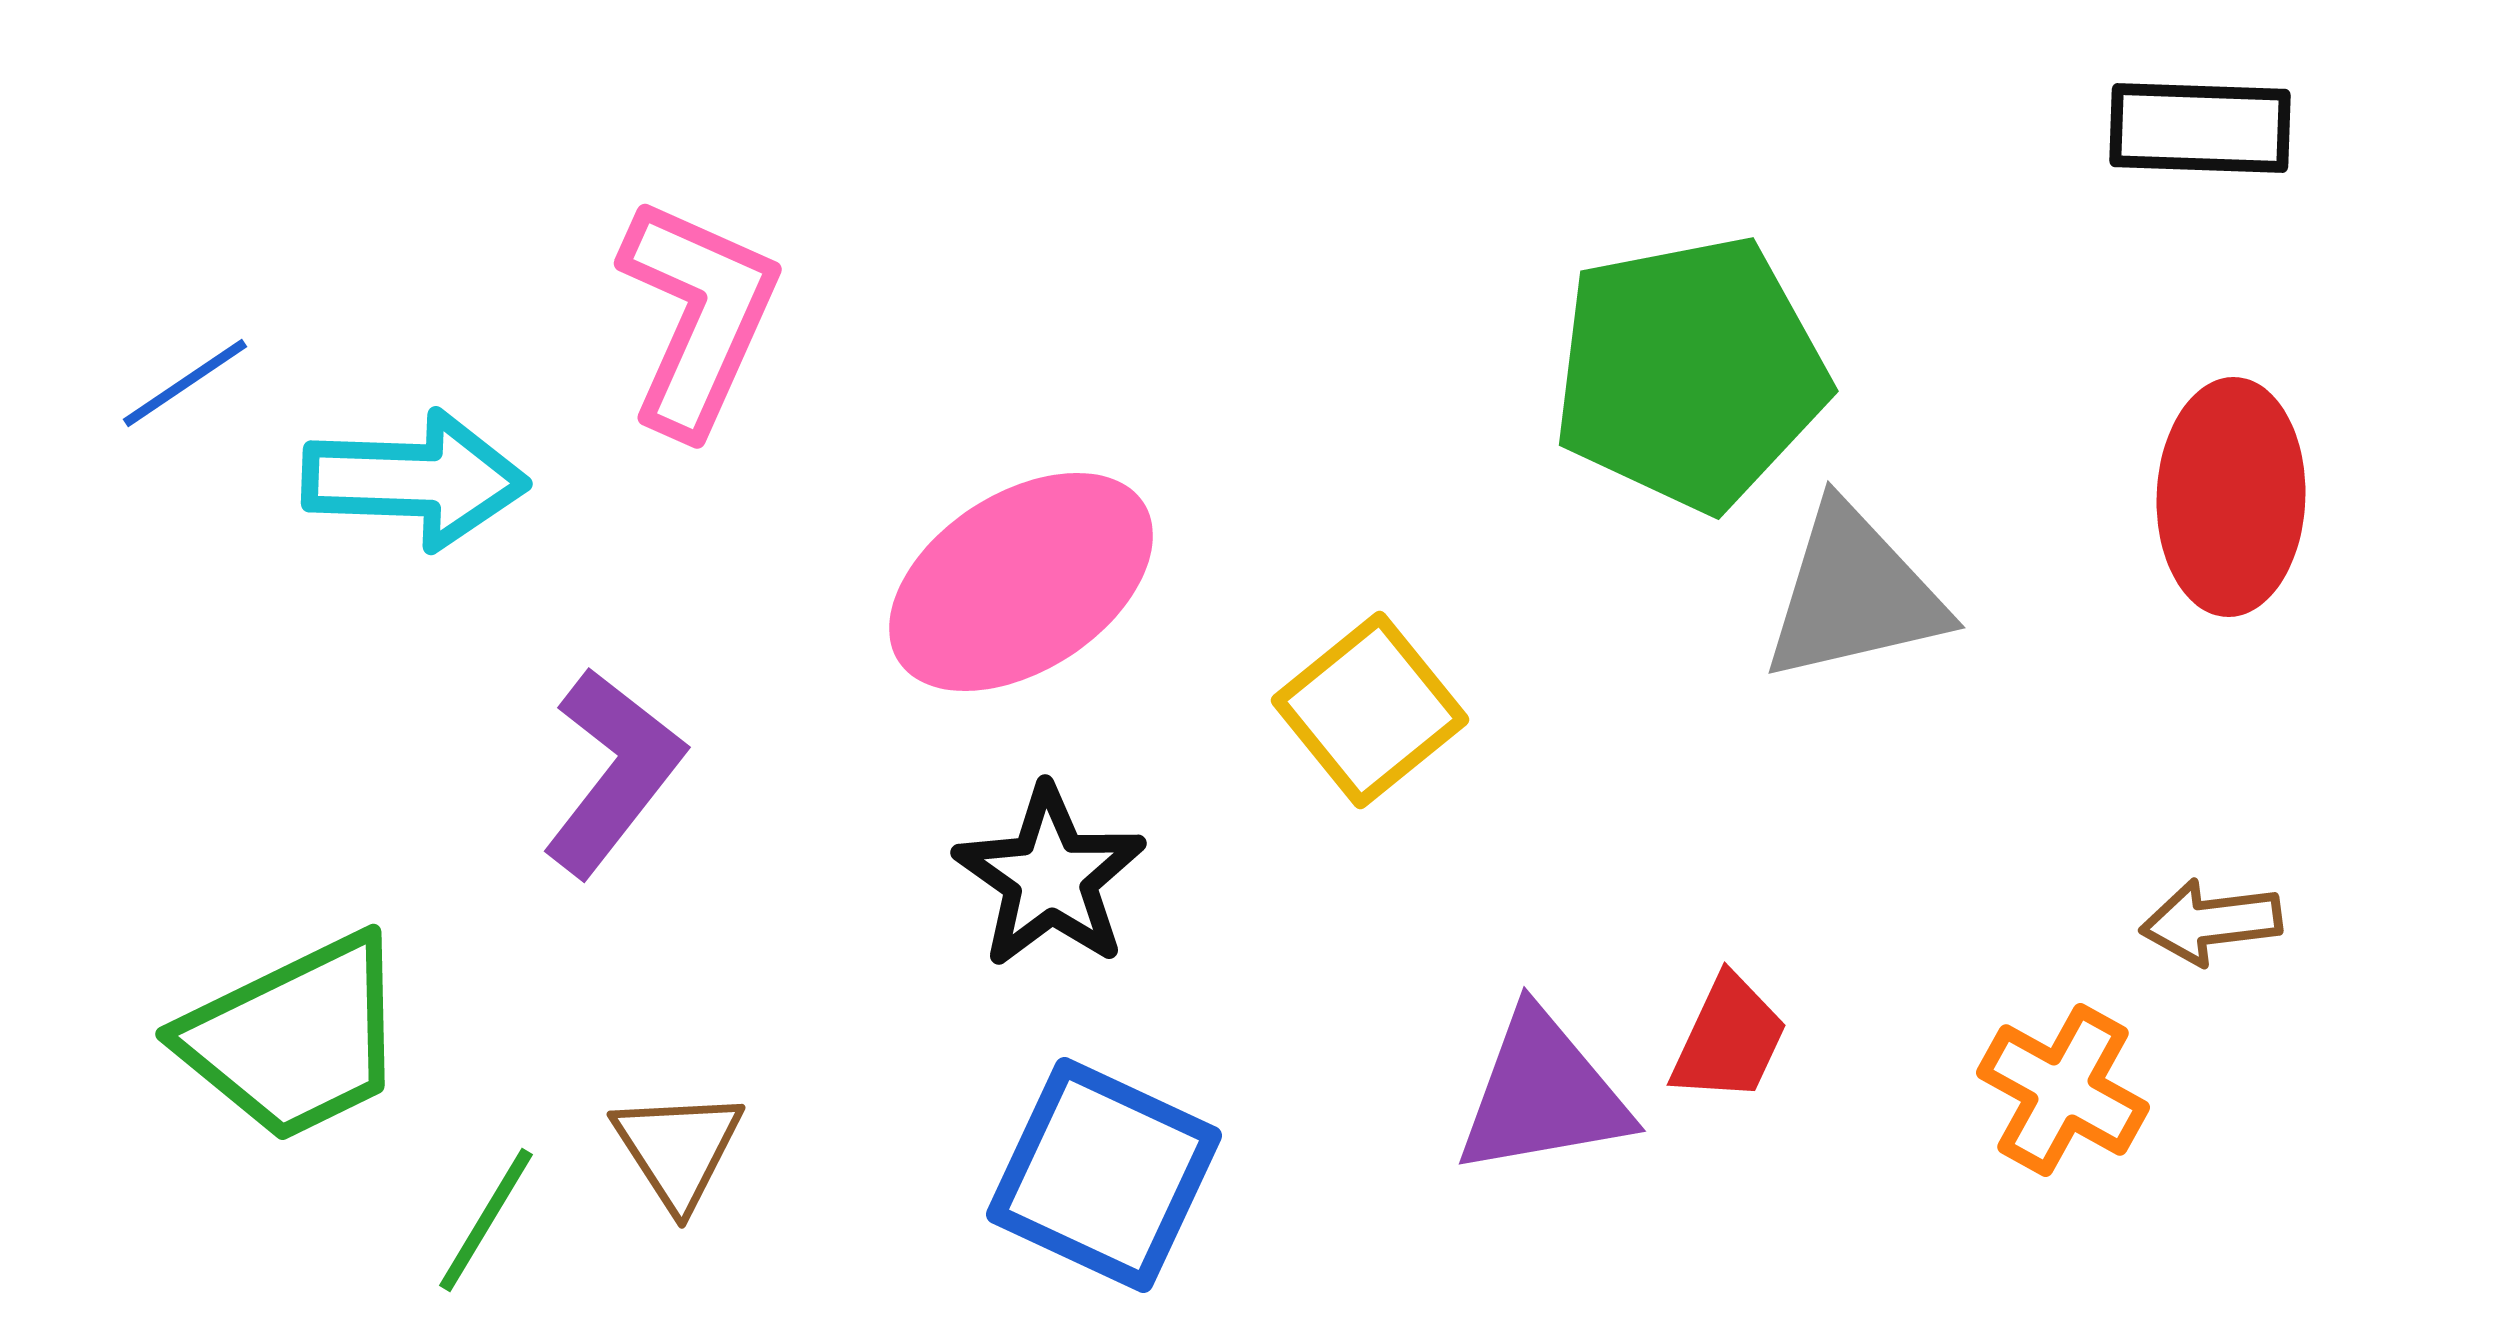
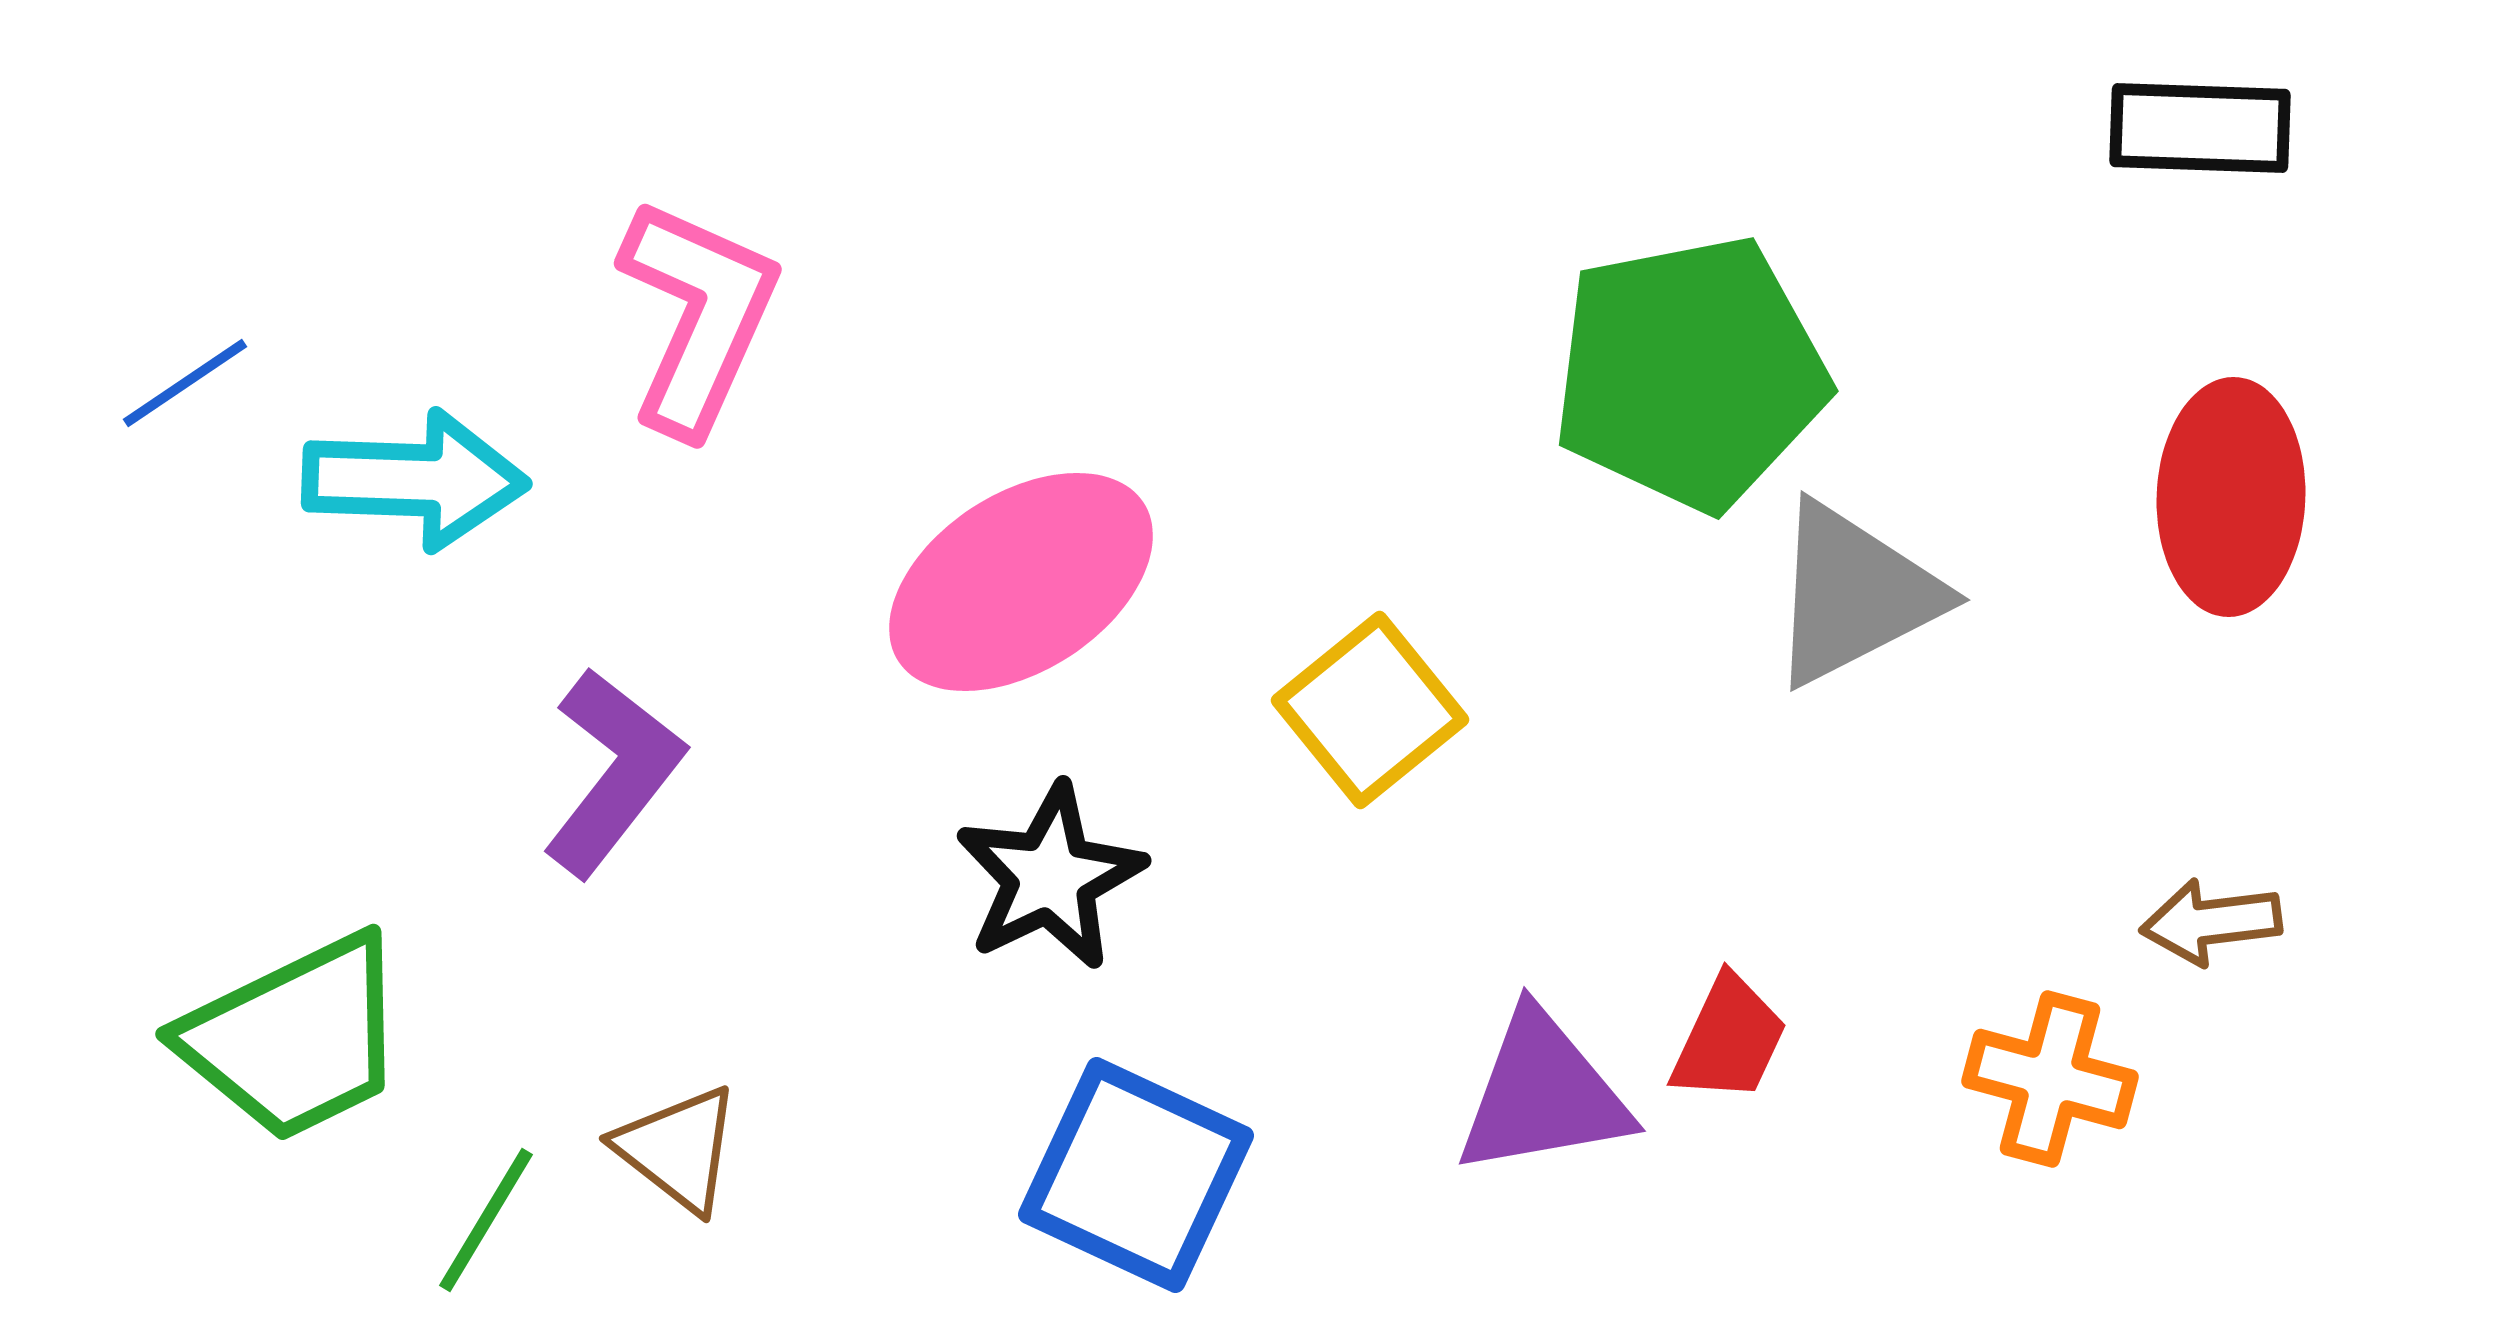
gray triangle: rotated 14 degrees counterclockwise
black star: rotated 11 degrees clockwise
orange cross: moved 13 px left, 11 px up; rotated 14 degrees counterclockwise
brown triangle: rotated 19 degrees counterclockwise
blue square: moved 32 px right
